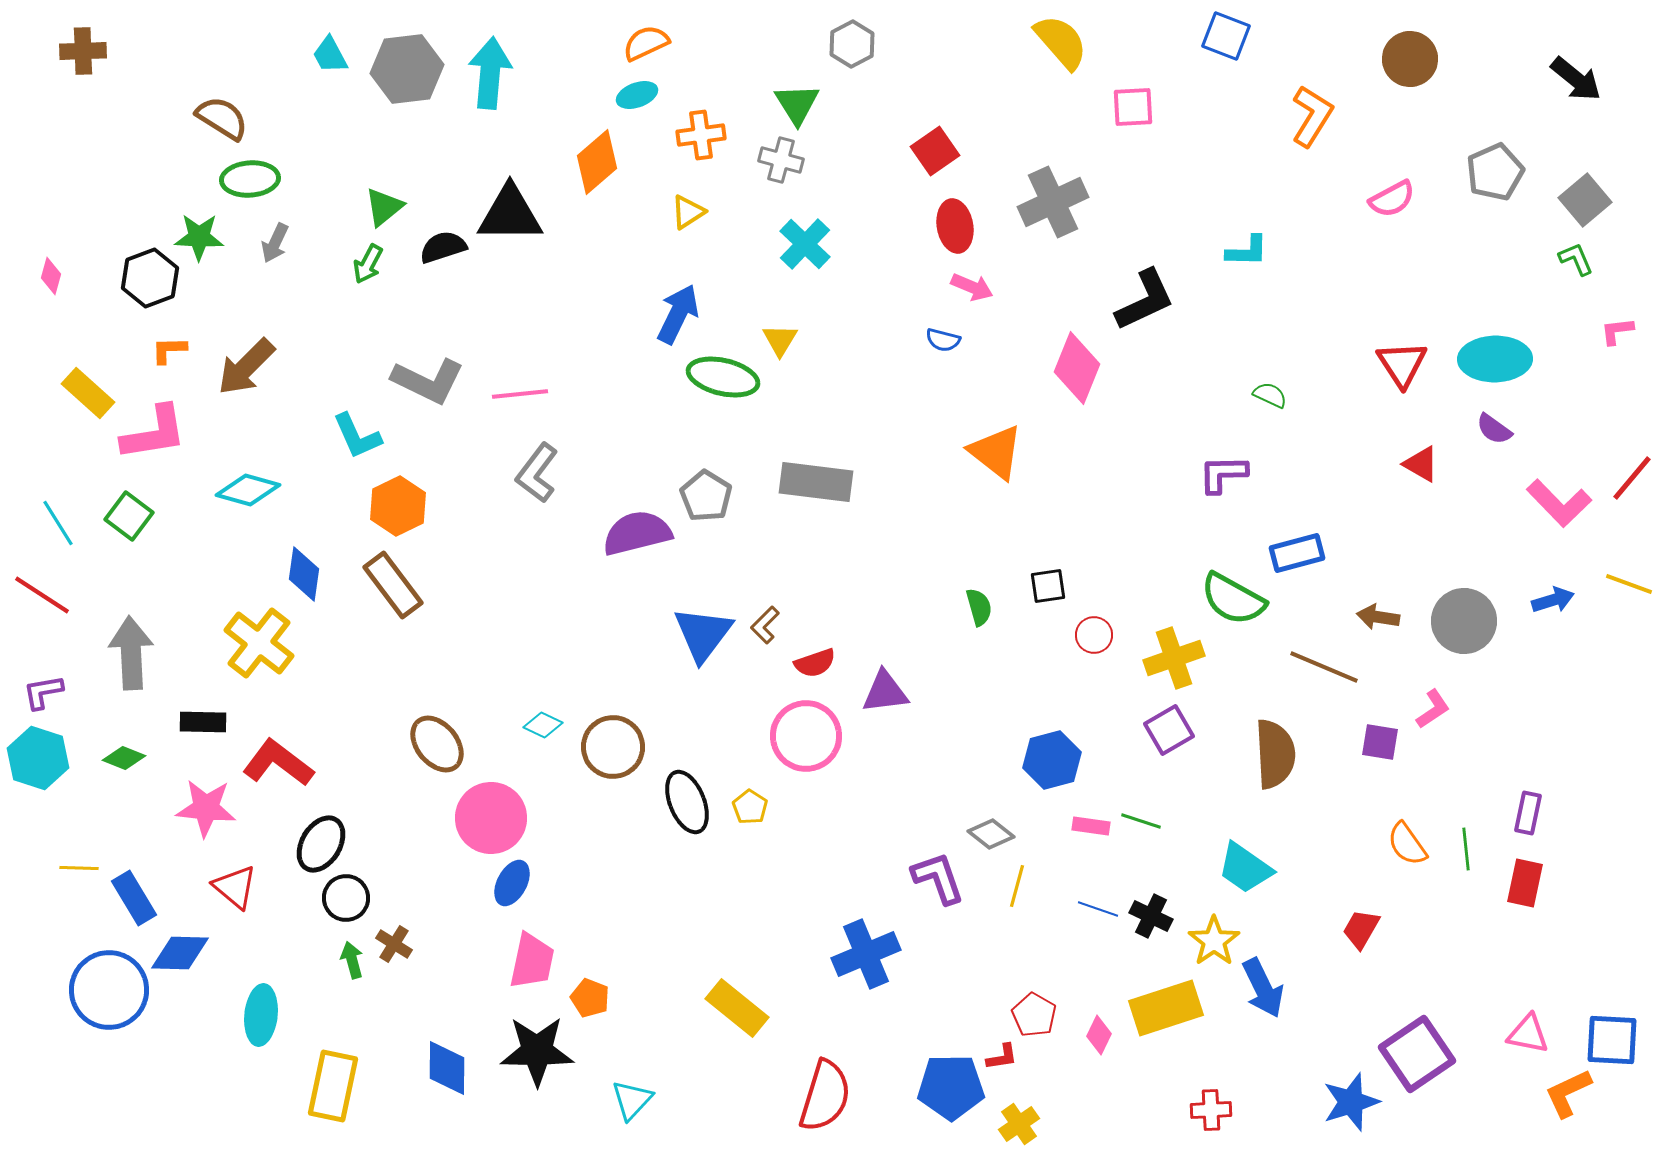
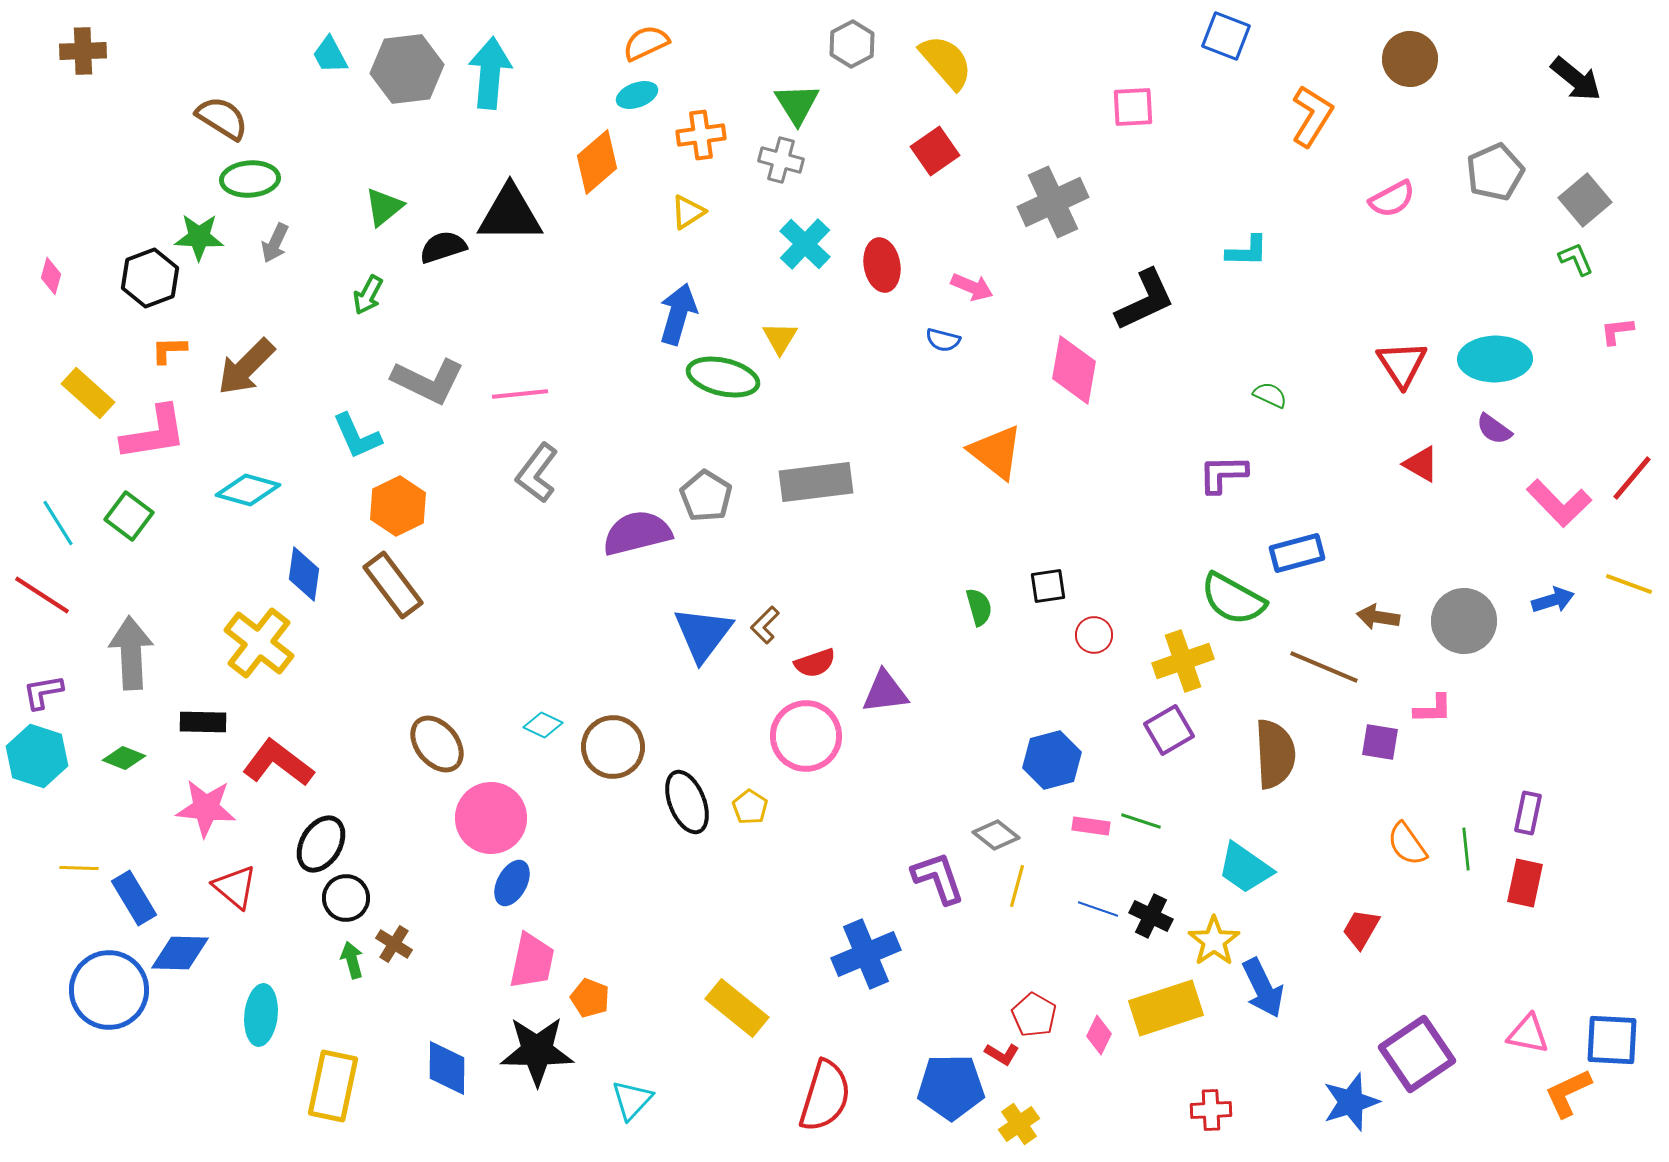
yellow semicircle at (1061, 42): moved 115 px left, 20 px down
red ellipse at (955, 226): moved 73 px left, 39 px down
green arrow at (368, 264): moved 31 px down
blue arrow at (678, 314): rotated 10 degrees counterclockwise
yellow triangle at (780, 340): moved 2 px up
pink diamond at (1077, 368): moved 3 px left, 2 px down; rotated 12 degrees counterclockwise
gray rectangle at (816, 482): rotated 14 degrees counterclockwise
yellow cross at (1174, 658): moved 9 px right, 3 px down
pink L-shape at (1433, 709): rotated 33 degrees clockwise
cyan hexagon at (38, 758): moved 1 px left, 2 px up
gray diamond at (991, 834): moved 5 px right, 1 px down
red L-shape at (1002, 1057): moved 3 px up; rotated 40 degrees clockwise
